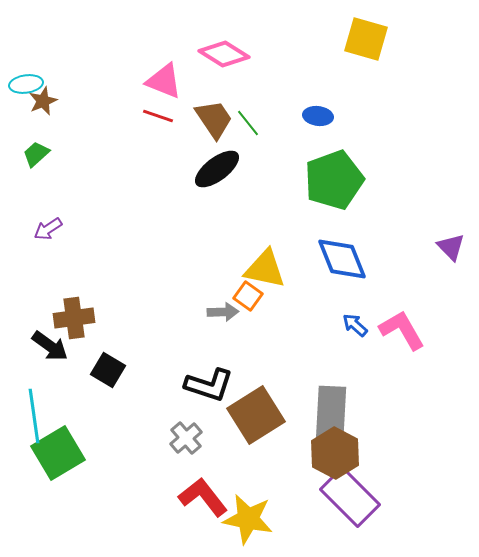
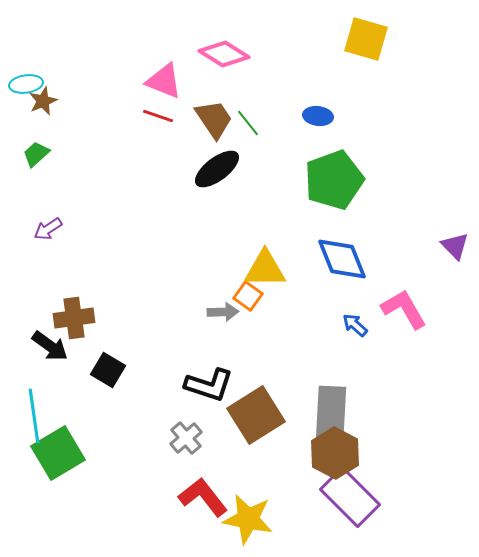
purple triangle: moved 4 px right, 1 px up
yellow triangle: rotated 12 degrees counterclockwise
pink L-shape: moved 2 px right, 21 px up
